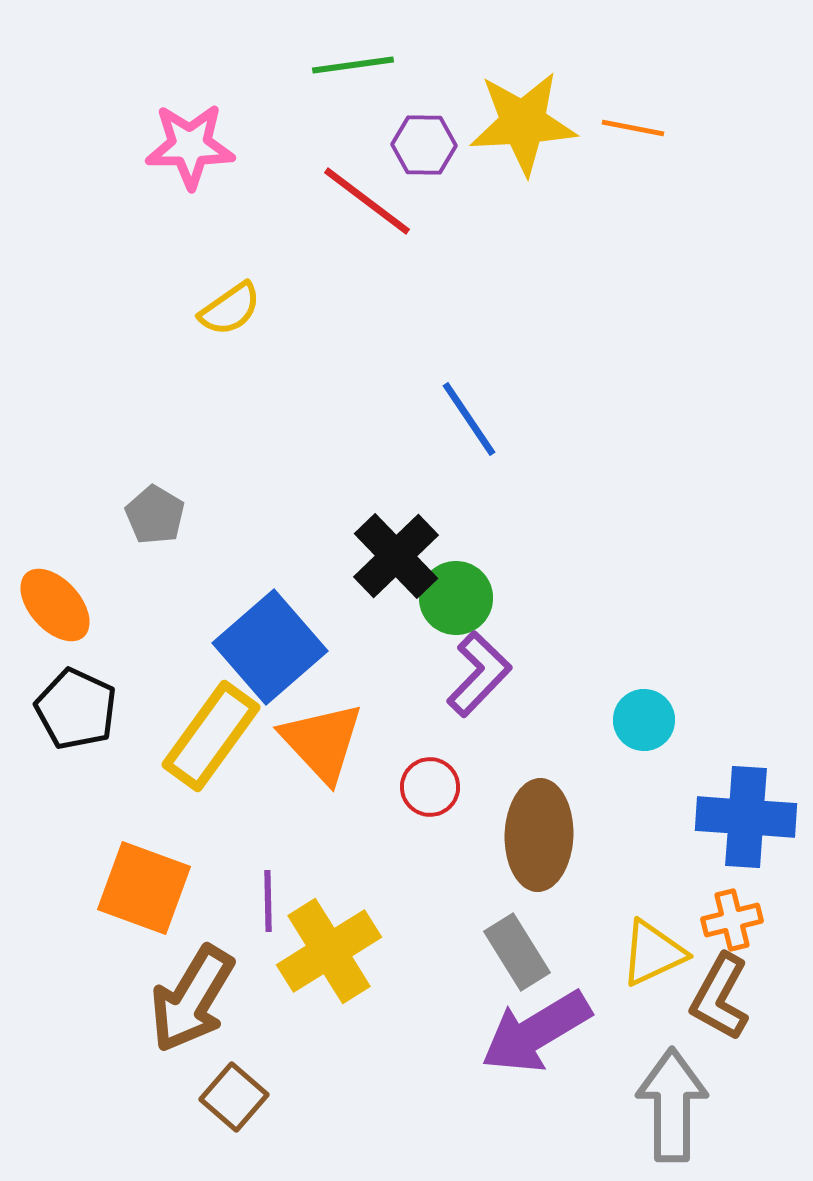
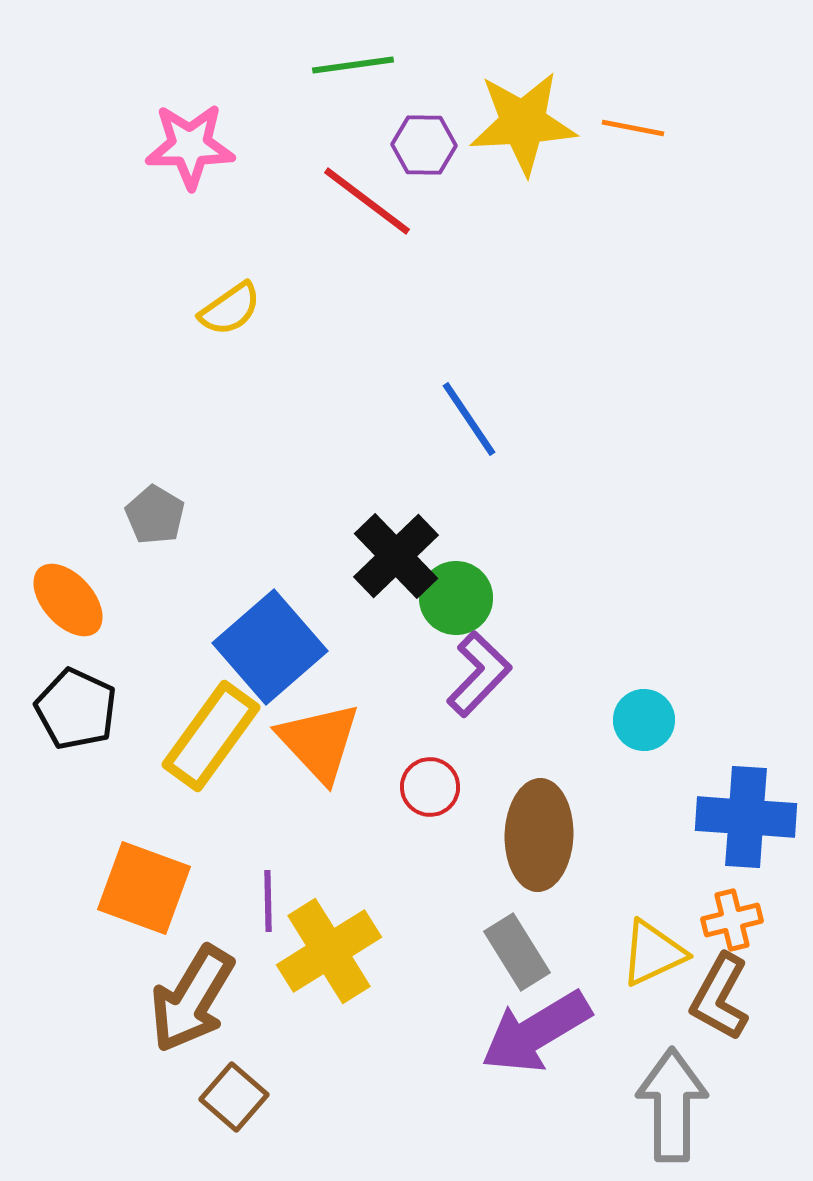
orange ellipse: moved 13 px right, 5 px up
orange triangle: moved 3 px left
